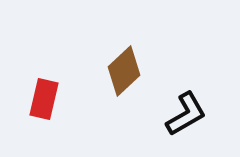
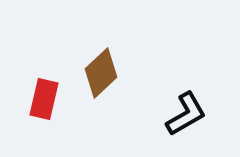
brown diamond: moved 23 px left, 2 px down
